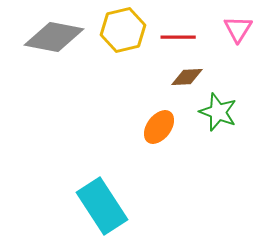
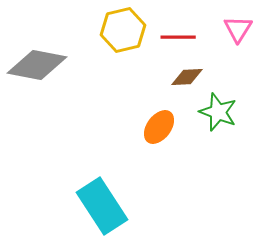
gray diamond: moved 17 px left, 28 px down
